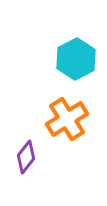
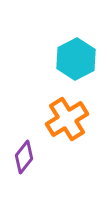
purple diamond: moved 2 px left
